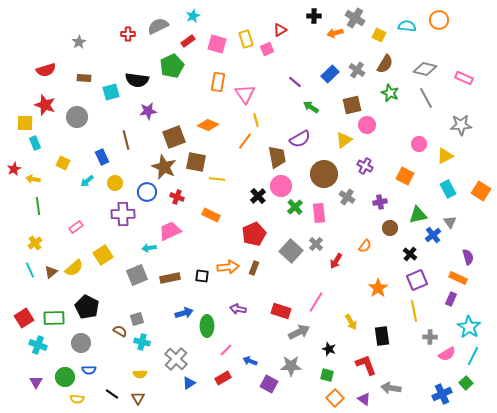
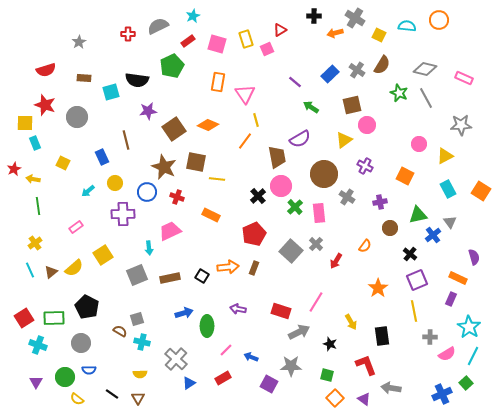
brown semicircle at (385, 64): moved 3 px left, 1 px down
green star at (390, 93): moved 9 px right
brown square at (174, 137): moved 8 px up; rotated 15 degrees counterclockwise
cyan arrow at (87, 181): moved 1 px right, 10 px down
cyan arrow at (149, 248): rotated 88 degrees counterclockwise
purple semicircle at (468, 257): moved 6 px right
black square at (202, 276): rotated 24 degrees clockwise
black star at (329, 349): moved 1 px right, 5 px up
blue arrow at (250, 361): moved 1 px right, 4 px up
yellow semicircle at (77, 399): rotated 32 degrees clockwise
